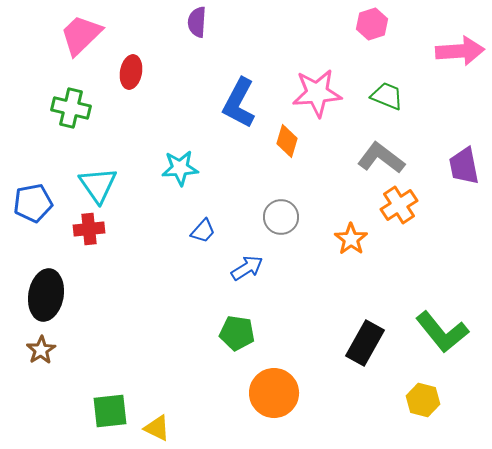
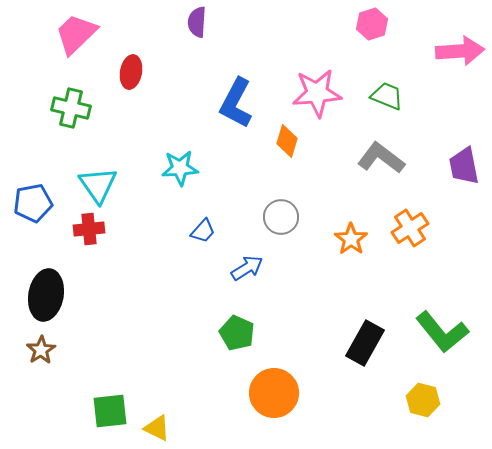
pink trapezoid: moved 5 px left, 1 px up
blue L-shape: moved 3 px left
orange cross: moved 11 px right, 23 px down
green pentagon: rotated 16 degrees clockwise
